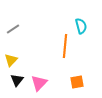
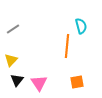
orange line: moved 2 px right
pink triangle: rotated 18 degrees counterclockwise
